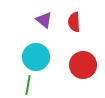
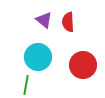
red semicircle: moved 6 px left
cyan circle: moved 2 px right
green line: moved 2 px left
